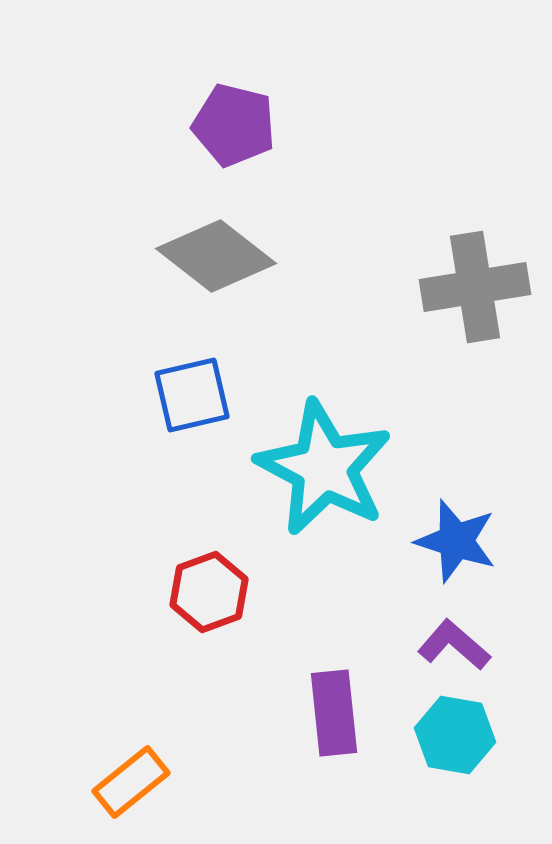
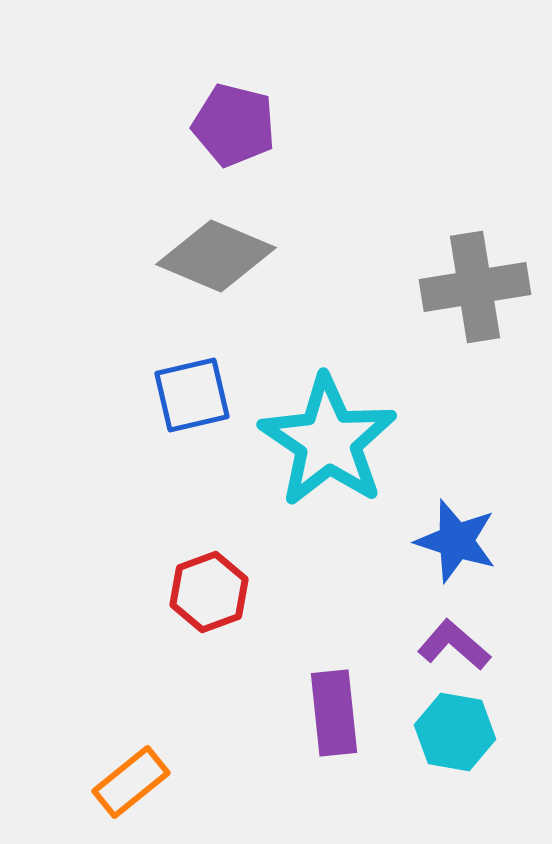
gray diamond: rotated 15 degrees counterclockwise
cyan star: moved 4 px right, 27 px up; rotated 6 degrees clockwise
cyan hexagon: moved 3 px up
